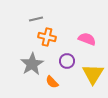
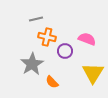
purple circle: moved 2 px left, 10 px up
yellow triangle: moved 1 px up
